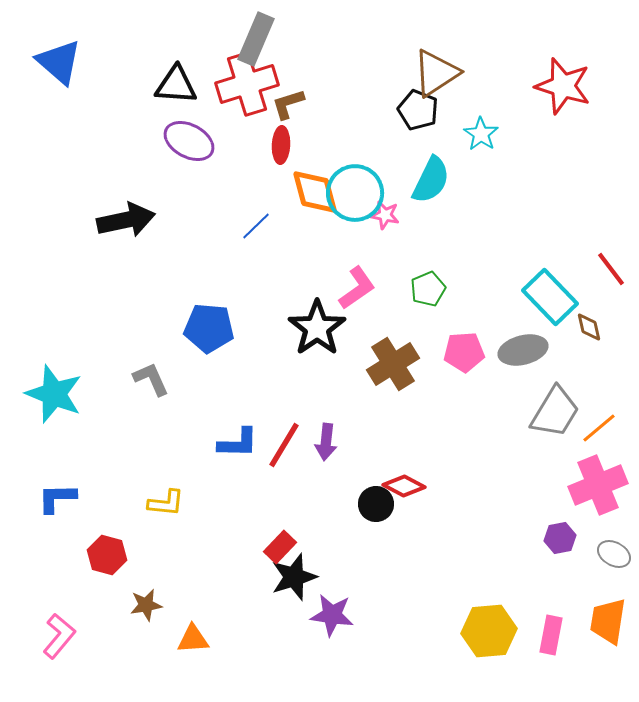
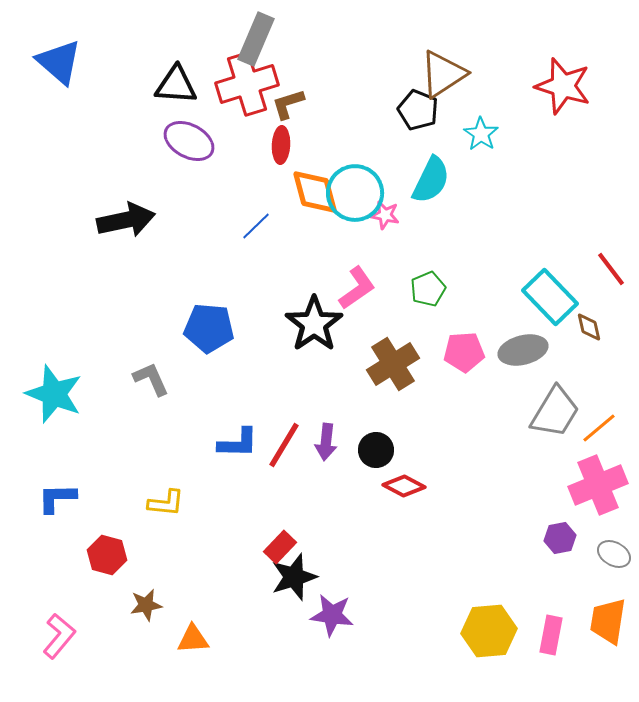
brown triangle at (436, 73): moved 7 px right, 1 px down
black star at (317, 328): moved 3 px left, 4 px up
black circle at (376, 504): moved 54 px up
